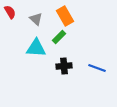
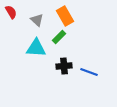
red semicircle: moved 1 px right
gray triangle: moved 1 px right, 1 px down
blue line: moved 8 px left, 4 px down
